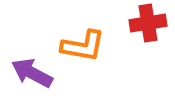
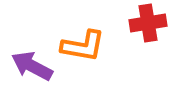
purple arrow: moved 7 px up
